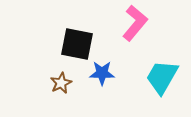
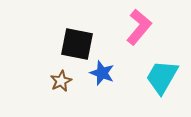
pink L-shape: moved 4 px right, 4 px down
blue star: rotated 20 degrees clockwise
brown star: moved 2 px up
